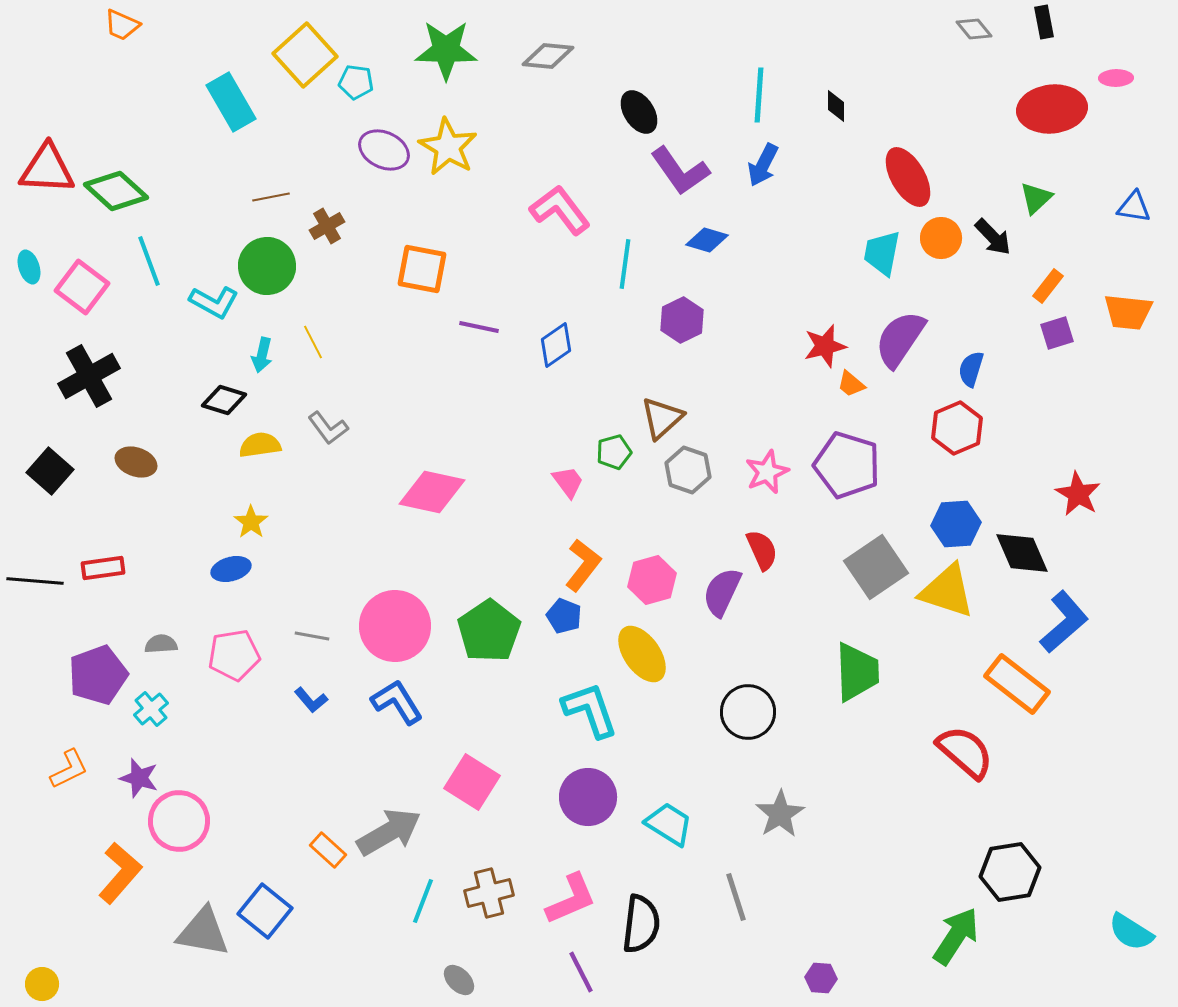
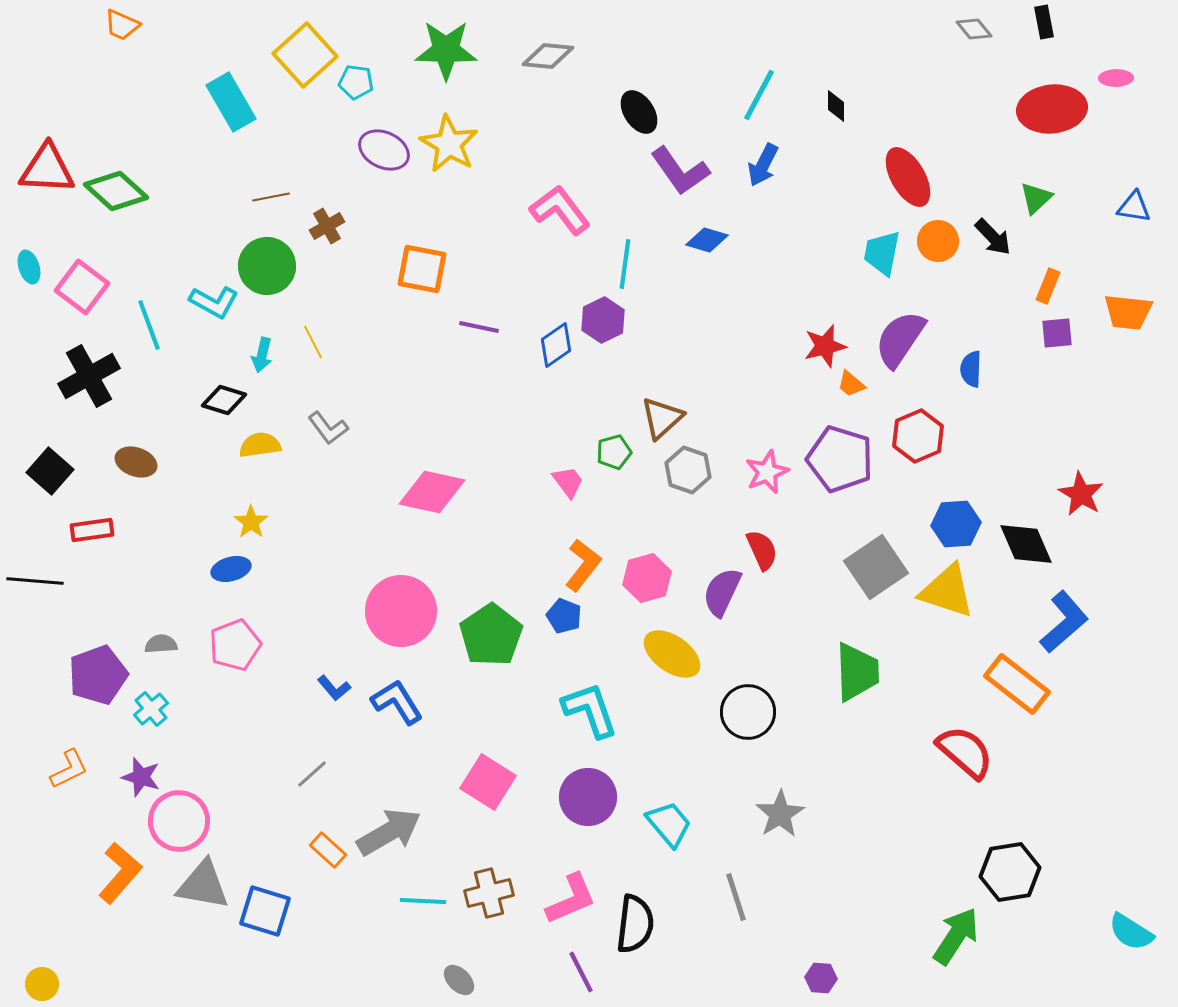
cyan line at (759, 95): rotated 24 degrees clockwise
yellow star at (448, 147): moved 1 px right, 3 px up
orange circle at (941, 238): moved 3 px left, 3 px down
cyan line at (149, 261): moved 64 px down
orange rectangle at (1048, 286): rotated 16 degrees counterclockwise
purple hexagon at (682, 320): moved 79 px left
purple square at (1057, 333): rotated 12 degrees clockwise
blue semicircle at (971, 369): rotated 15 degrees counterclockwise
red hexagon at (957, 428): moved 39 px left, 8 px down
purple pentagon at (847, 465): moved 7 px left, 6 px up
red star at (1078, 494): moved 3 px right
black diamond at (1022, 553): moved 4 px right, 9 px up
red rectangle at (103, 568): moved 11 px left, 38 px up
pink hexagon at (652, 580): moved 5 px left, 2 px up
pink circle at (395, 626): moved 6 px right, 15 px up
green pentagon at (489, 631): moved 2 px right, 4 px down
gray line at (312, 636): moved 138 px down; rotated 52 degrees counterclockwise
yellow ellipse at (642, 654): moved 30 px right; rotated 20 degrees counterclockwise
pink pentagon at (234, 655): moved 1 px right, 10 px up; rotated 12 degrees counterclockwise
blue L-shape at (311, 700): moved 23 px right, 12 px up
purple star at (139, 778): moved 2 px right, 1 px up
pink square at (472, 782): moved 16 px right
cyan trapezoid at (669, 824): rotated 18 degrees clockwise
cyan line at (423, 901): rotated 72 degrees clockwise
blue square at (265, 911): rotated 22 degrees counterclockwise
black semicircle at (641, 924): moved 6 px left
gray triangle at (203, 932): moved 47 px up
